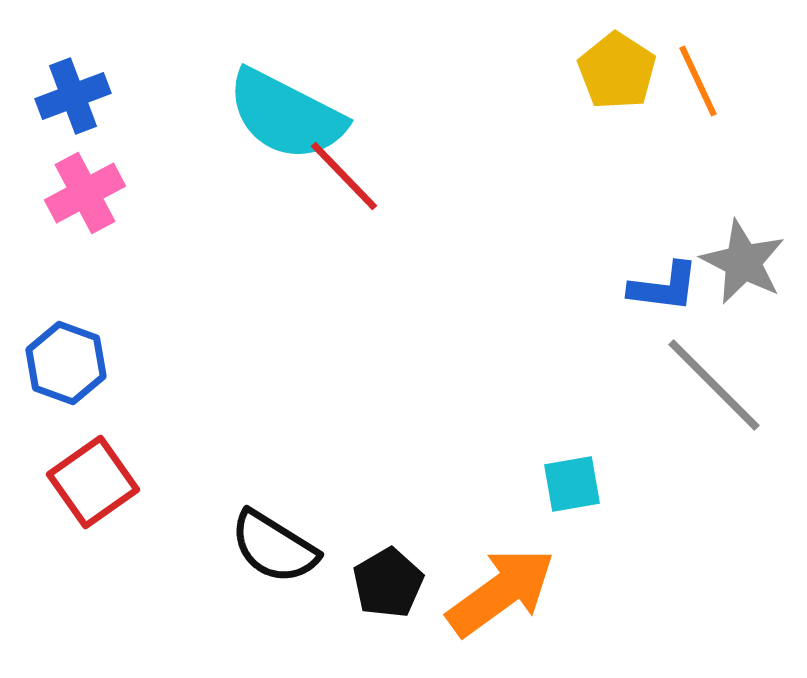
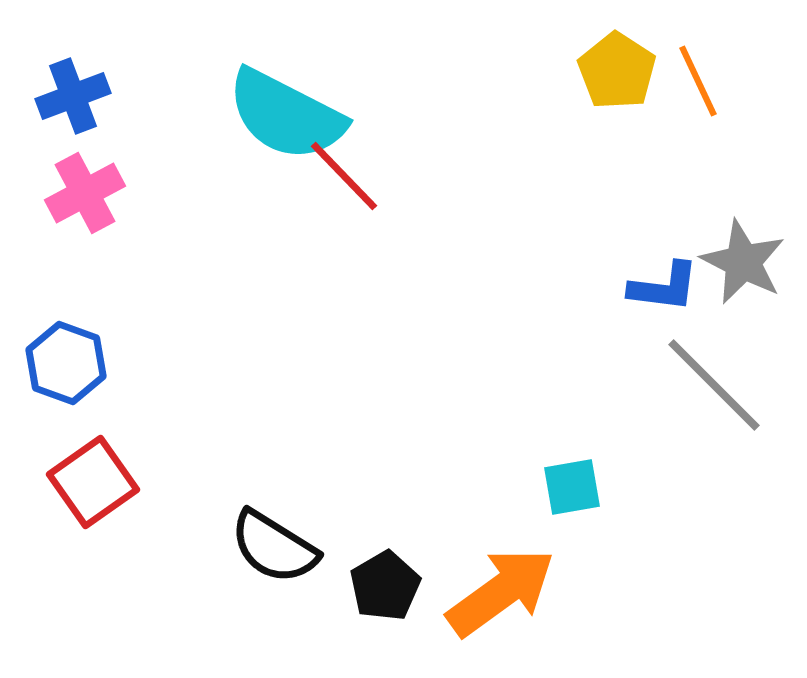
cyan square: moved 3 px down
black pentagon: moved 3 px left, 3 px down
